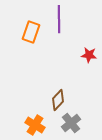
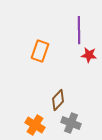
purple line: moved 20 px right, 11 px down
orange rectangle: moved 9 px right, 19 px down
gray cross: rotated 30 degrees counterclockwise
